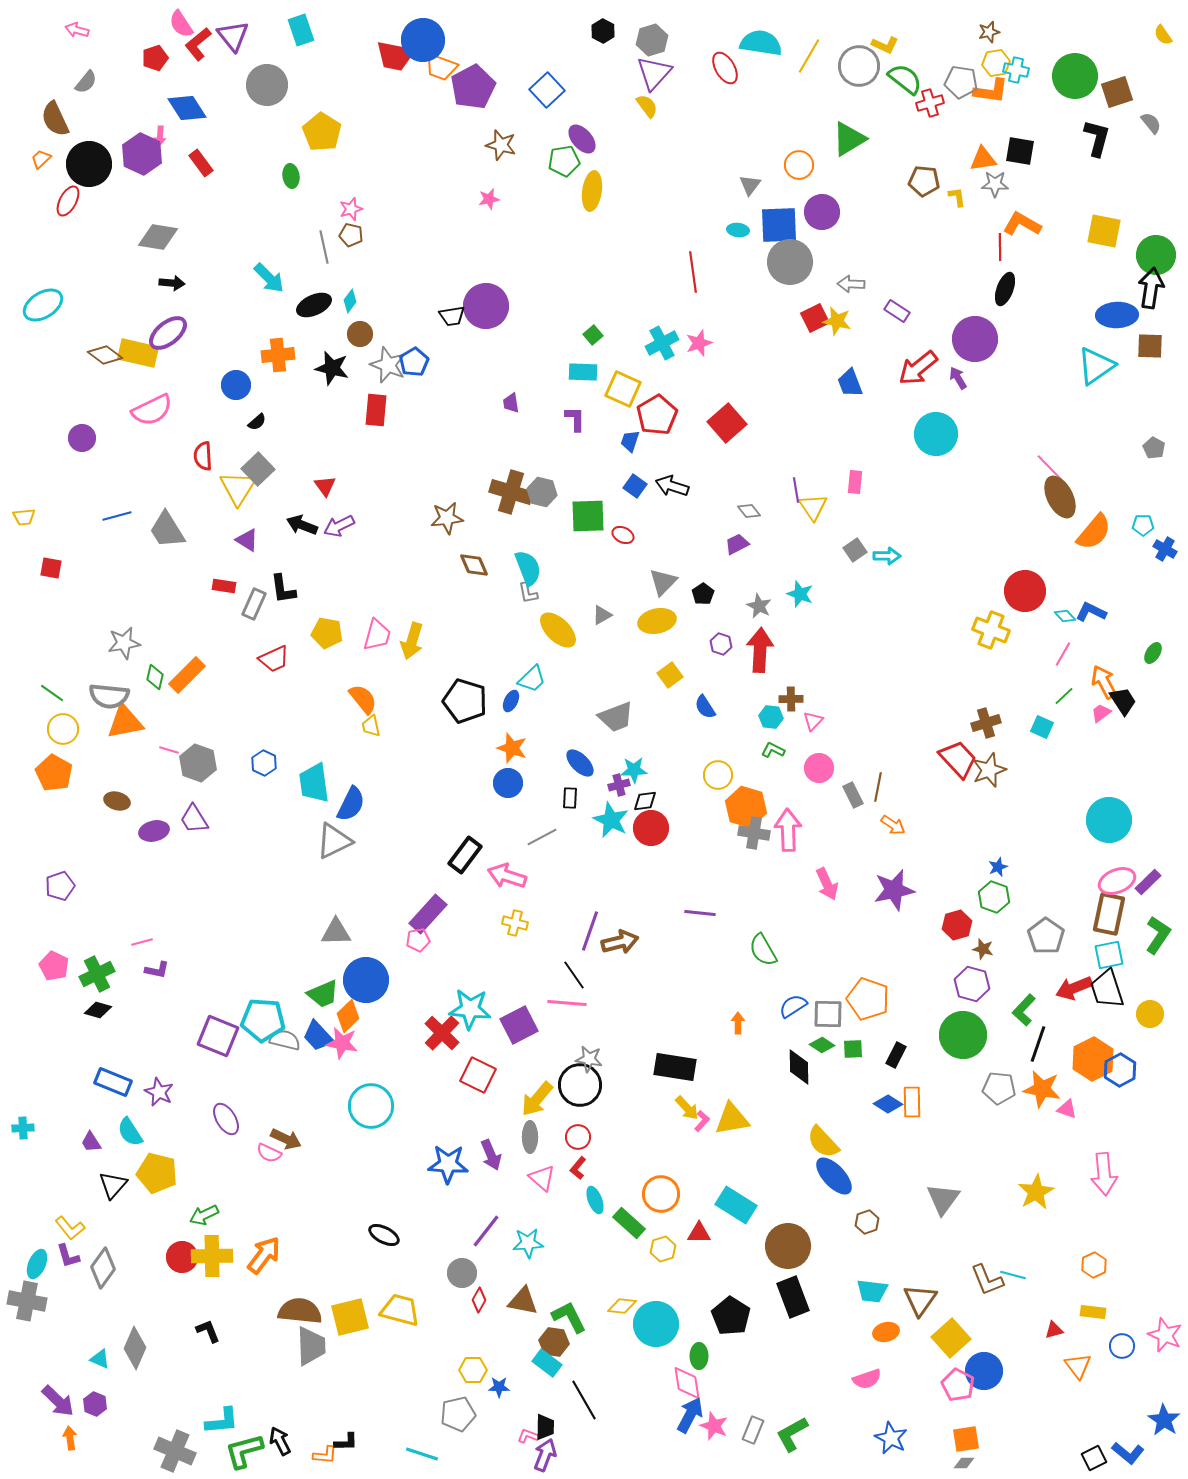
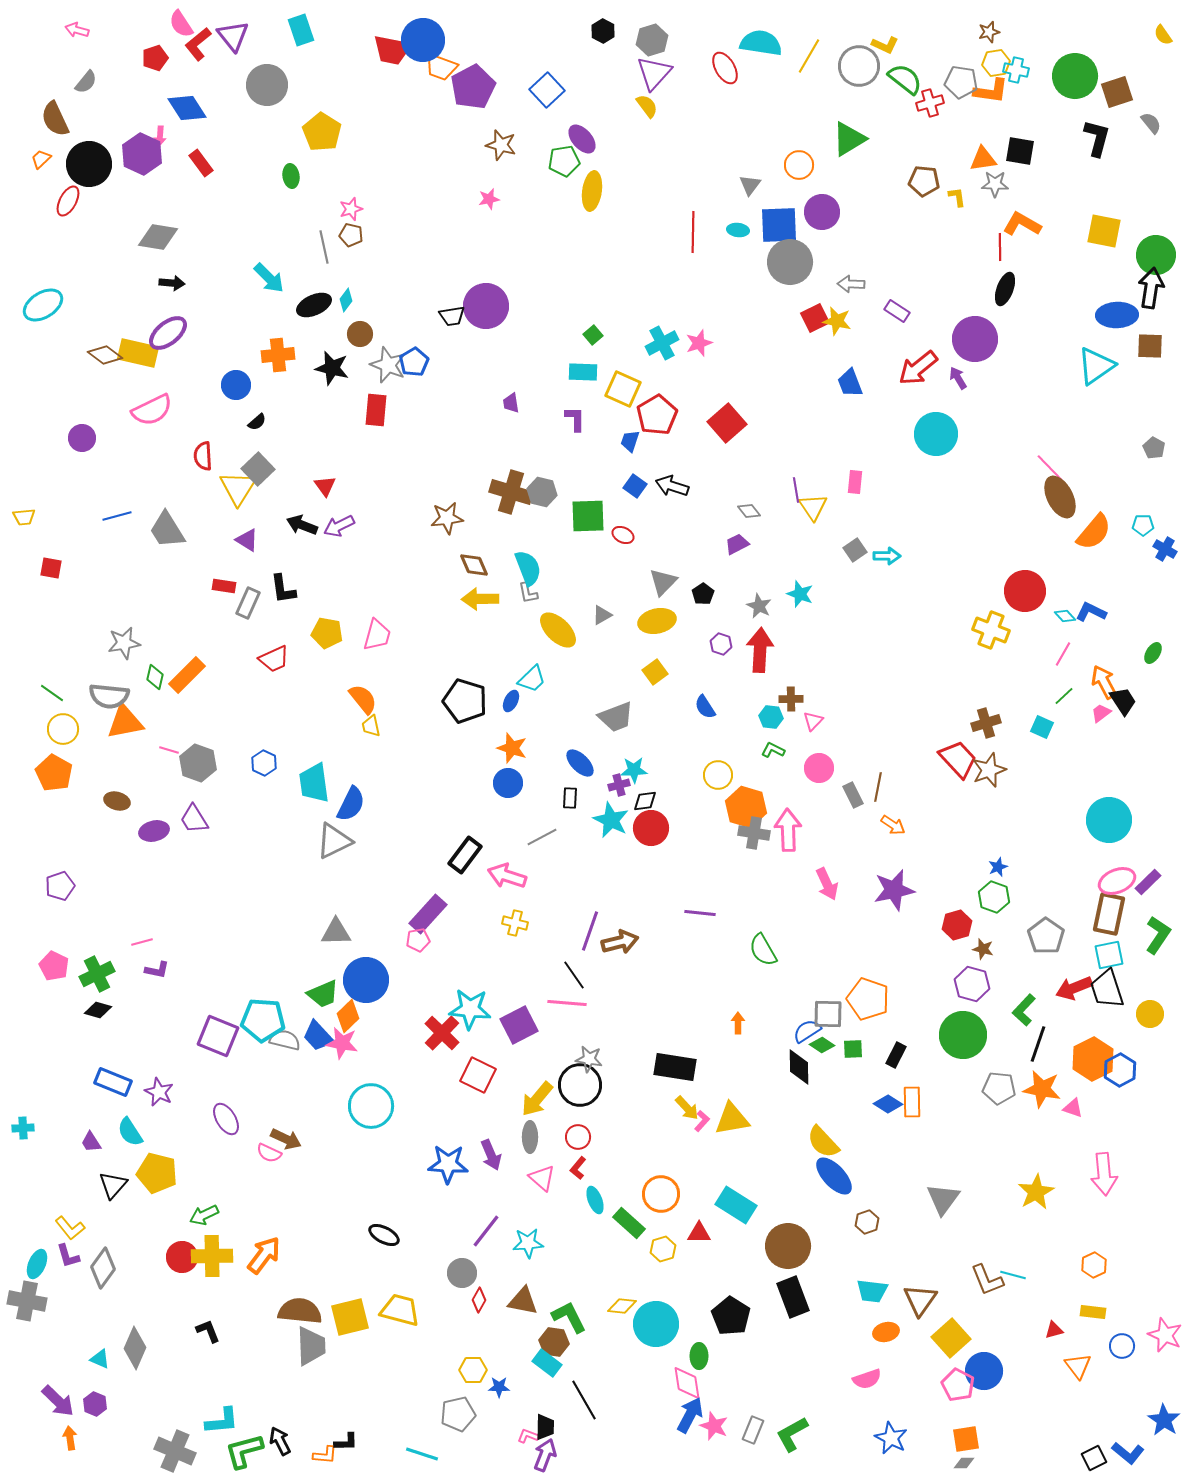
red trapezoid at (395, 56): moved 3 px left, 6 px up
red line at (693, 272): moved 40 px up; rotated 9 degrees clockwise
cyan diamond at (350, 301): moved 4 px left, 1 px up
gray rectangle at (254, 604): moved 6 px left, 1 px up
yellow arrow at (412, 641): moved 68 px right, 42 px up; rotated 72 degrees clockwise
yellow square at (670, 675): moved 15 px left, 3 px up
blue semicircle at (793, 1006): moved 14 px right, 25 px down
pink triangle at (1067, 1109): moved 6 px right, 1 px up
